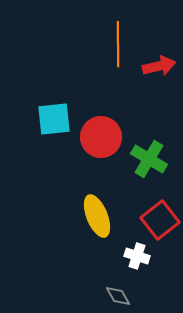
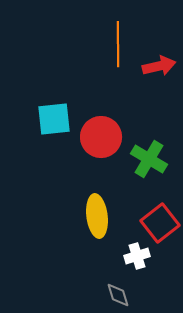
yellow ellipse: rotated 15 degrees clockwise
red square: moved 3 px down
white cross: rotated 35 degrees counterclockwise
gray diamond: moved 1 px up; rotated 12 degrees clockwise
